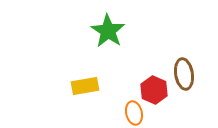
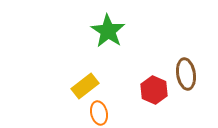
brown ellipse: moved 2 px right
yellow rectangle: rotated 28 degrees counterclockwise
orange ellipse: moved 35 px left
